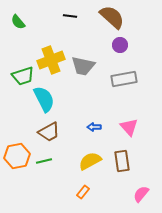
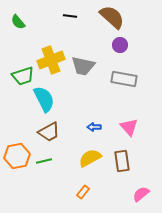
gray rectangle: rotated 20 degrees clockwise
yellow semicircle: moved 3 px up
pink semicircle: rotated 12 degrees clockwise
